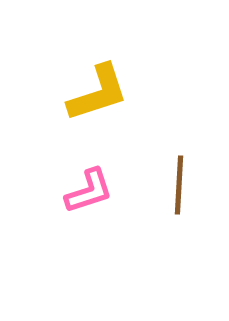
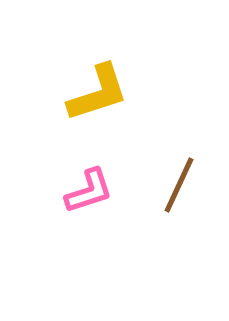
brown line: rotated 22 degrees clockwise
